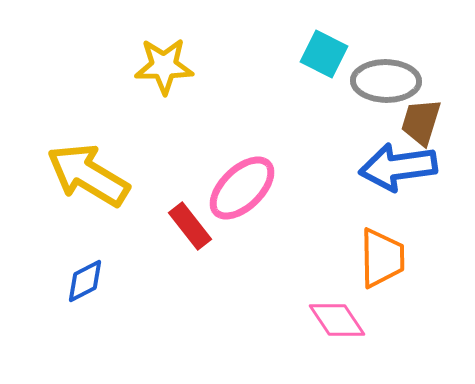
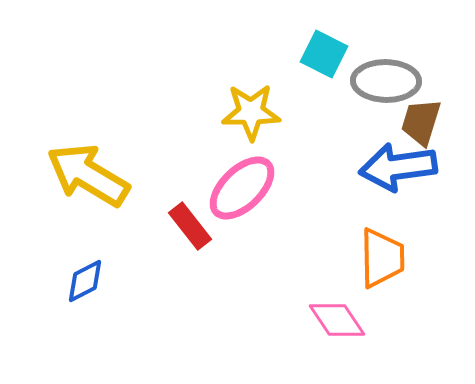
yellow star: moved 87 px right, 46 px down
